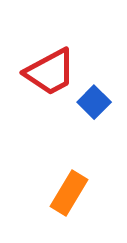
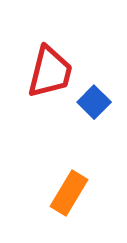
red trapezoid: rotated 48 degrees counterclockwise
